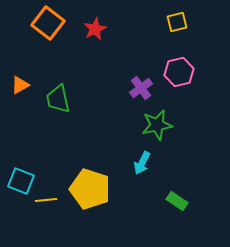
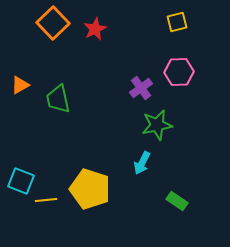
orange square: moved 5 px right; rotated 8 degrees clockwise
pink hexagon: rotated 12 degrees clockwise
